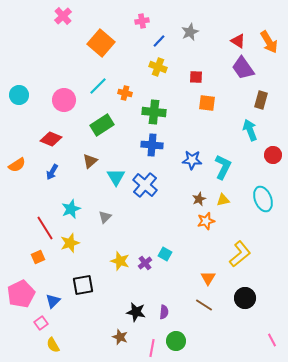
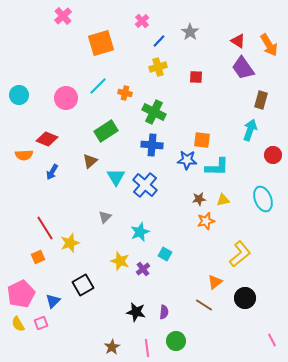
pink cross at (142, 21): rotated 32 degrees counterclockwise
gray star at (190, 32): rotated 12 degrees counterclockwise
orange arrow at (269, 42): moved 3 px down
orange square at (101, 43): rotated 32 degrees clockwise
yellow cross at (158, 67): rotated 36 degrees counterclockwise
pink circle at (64, 100): moved 2 px right, 2 px up
orange square at (207, 103): moved 5 px left, 37 px down
green cross at (154, 112): rotated 20 degrees clockwise
green rectangle at (102, 125): moved 4 px right, 6 px down
cyan arrow at (250, 130): rotated 40 degrees clockwise
red diamond at (51, 139): moved 4 px left
blue star at (192, 160): moved 5 px left
orange semicircle at (17, 165): moved 7 px right, 10 px up; rotated 30 degrees clockwise
cyan L-shape at (223, 167): moved 6 px left; rotated 65 degrees clockwise
brown star at (199, 199): rotated 16 degrees clockwise
cyan star at (71, 209): moved 69 px right, 23 px down
purple cross at (145, 263): moved 2 px left, 6 px down
orange triangle at (208, 278): moved 7 px right, 4 px down; rotated 21 degrees clockwise
black square at (83, 285): rotated 20 degrees counterclockwise
pink square at (41, 323): rotated 16 degrees clockwise
brown star at (120, 337): moved 8 px left, 10 px down; rotated 21 degrees clockwise
yellow semicircle at (53, 345): moved 35 px left, 21 px up
pink line at (152, 348): moved 5 px left; rotated 18 degrees counterclockwise
